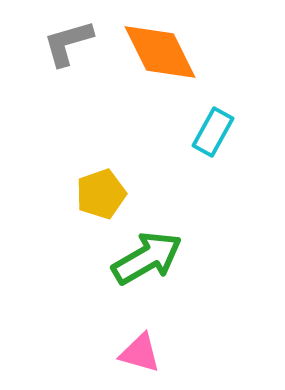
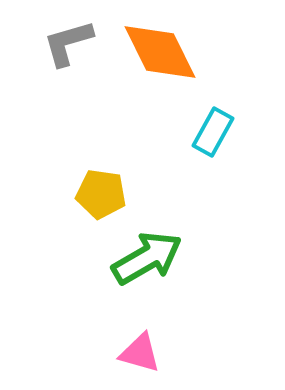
yellow pentagon: rotated 27 degrees clockwise
